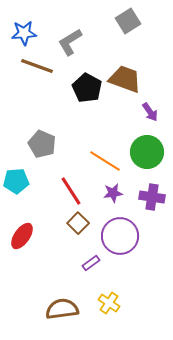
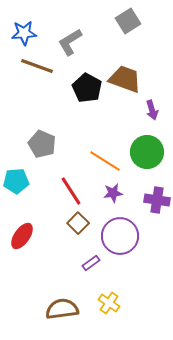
purple arrow: moved 2 px right, 2 px up; rotated 18 degrees clockwise
purple cross: moved 5 px right, 3 px down
